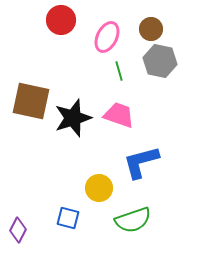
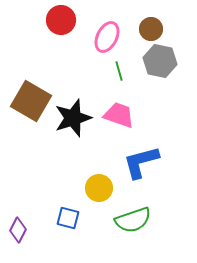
brown square: rotated 18 degrees clockwise
